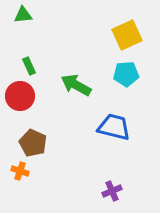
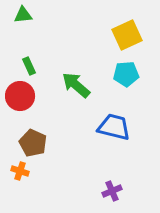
green arrow: rotated 12 degrees clockwise
